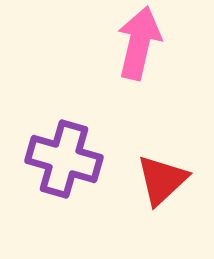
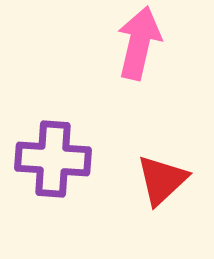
purple cross: moved 11 px left; rotated 12 degrees counterclockwise
